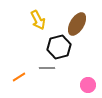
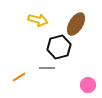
yellow arrow: rotated 48 degrees counterclockwise
brown ellipse: moved 1 px left
